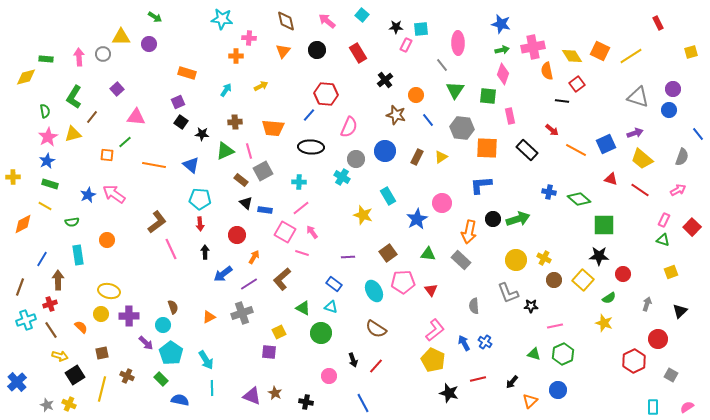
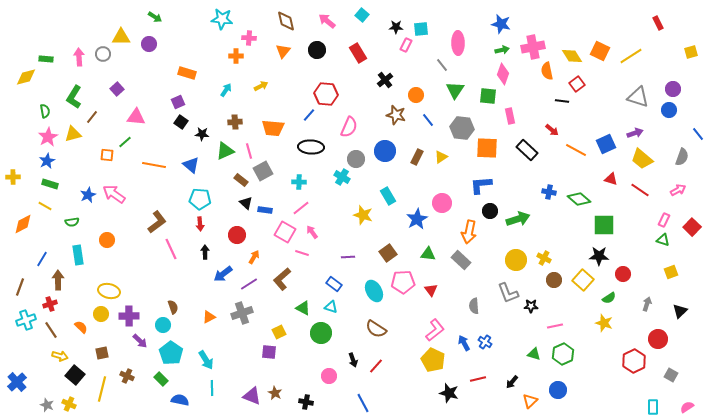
black circle at (493, 219): moved 3 px left, 8 px up
purple arrow at (146, 343): moved 6 px left, 2 px up
black square at (75, 375): rotated 18 degrees counterclockwise
